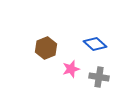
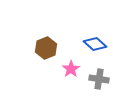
pink star: rotated 18 degrees counterclockwise
gray cross: moved 2 px down
